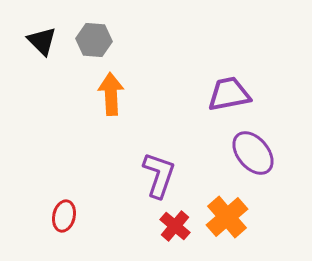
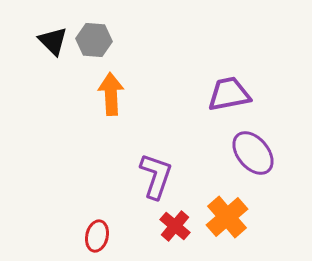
black triangle: moved 11 px right
purple L-shape: moved 3 px left, 1 px down
red ellipse: moved 33 px right, 20 px down
